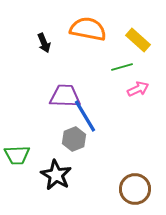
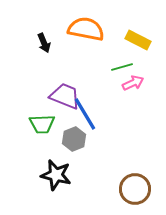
orange semicircle: moved 2 px left
yellow rectangle: rotated 15 degrees counterclockwise
pink arrow: moved 5 px left, 6 px up
purple trapezoid: rotated 20 degrees clockwise
blue line: moved 2 px up
green trapezoid: moved 25 px right, 31 px up
black star: rotated 16 degrees counterclockwise
